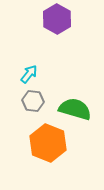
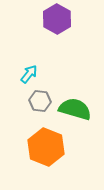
gray hexagon: moved 7 px right
orange hexagon: moved 2 px left, 4 px down
